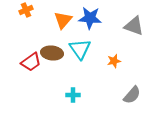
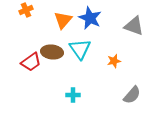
blue star: rotated 20 degrees clockwise
brown ellipse: moved 1 px up
